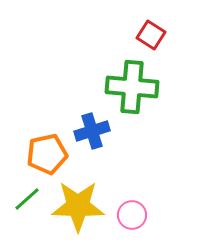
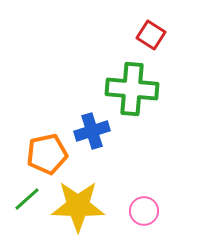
green cross: moved 2 px down
pink circle: moved 12 px right, 4 px up
